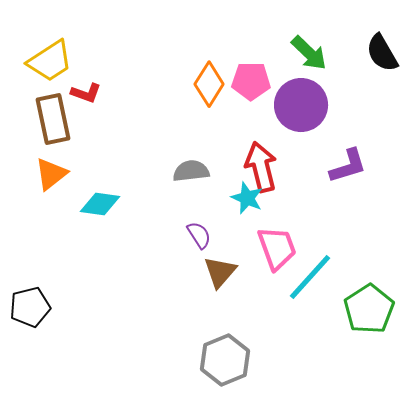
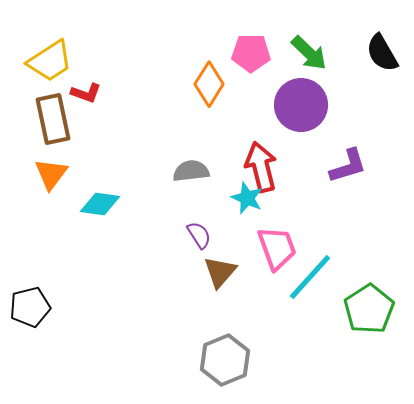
pink pentagon: moved 28 px up
orange triangle: rotated 15 degrees counterclockwise
